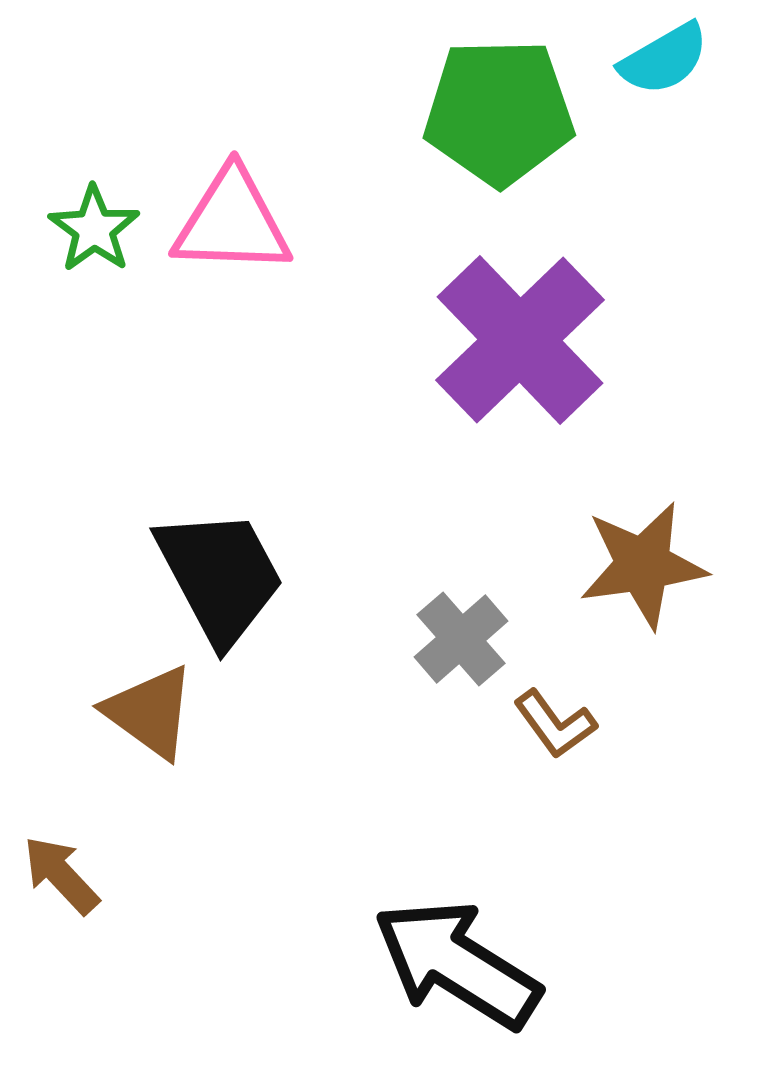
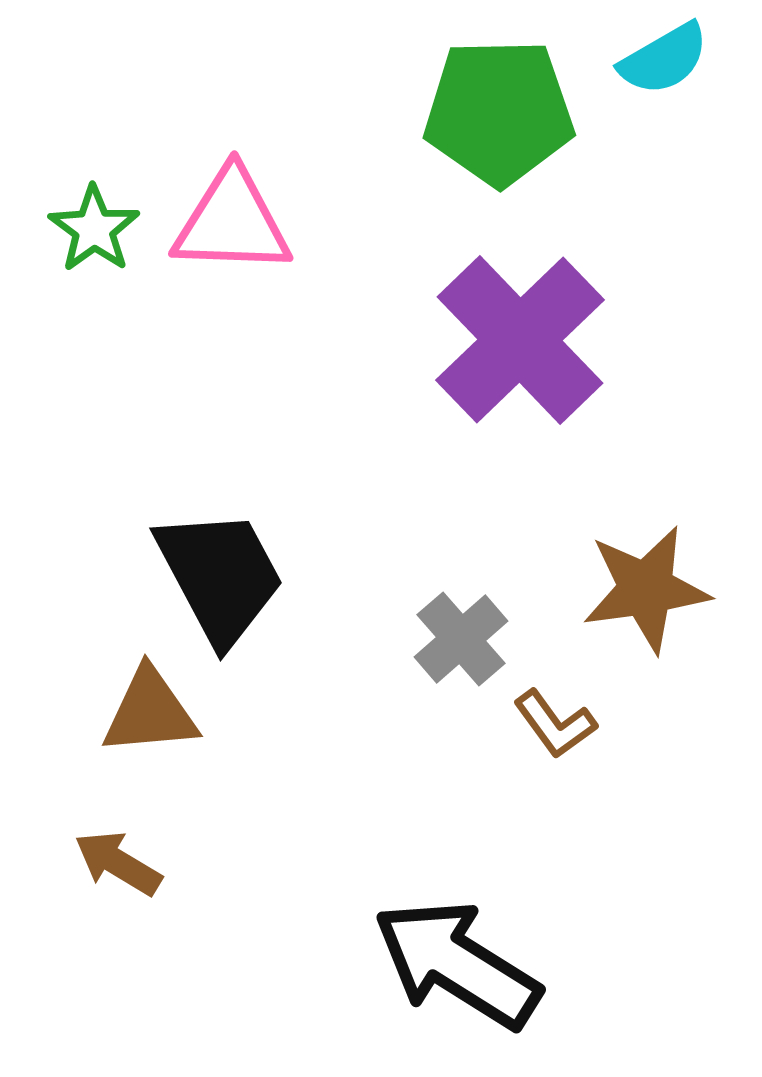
brown star: moved 3 px right, 24 px down
brown triangle: rotated 41 degrees counterclockwise
brown arrow: moved 57 px right, 12 px up; rotated 16 degrees counterclockwise
